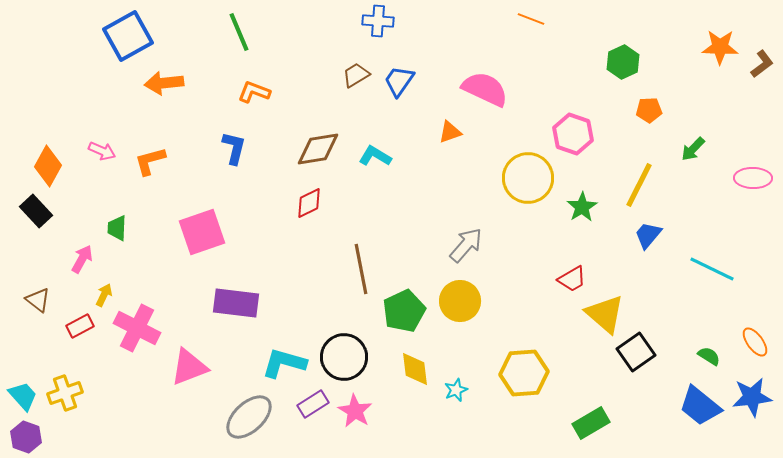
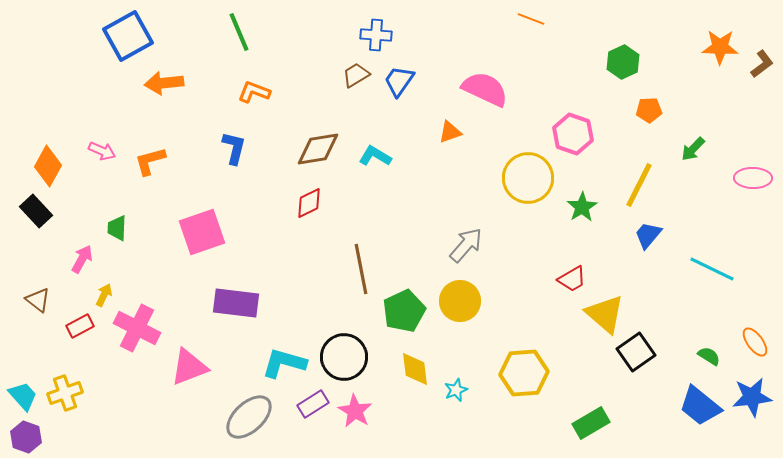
blue cross at (378, 21): moved 2 px left, 14 px down
